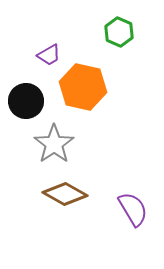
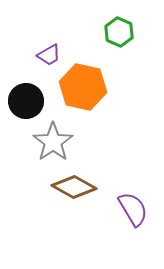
gray star: moved 1 px left, 2 px up
brown diamond: moved 9 px right, 7 px up
